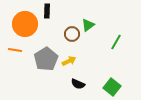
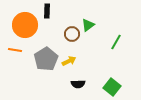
orange circle: moved 1 px down
black semicircle: rotated 24 degrees counterclockwise
